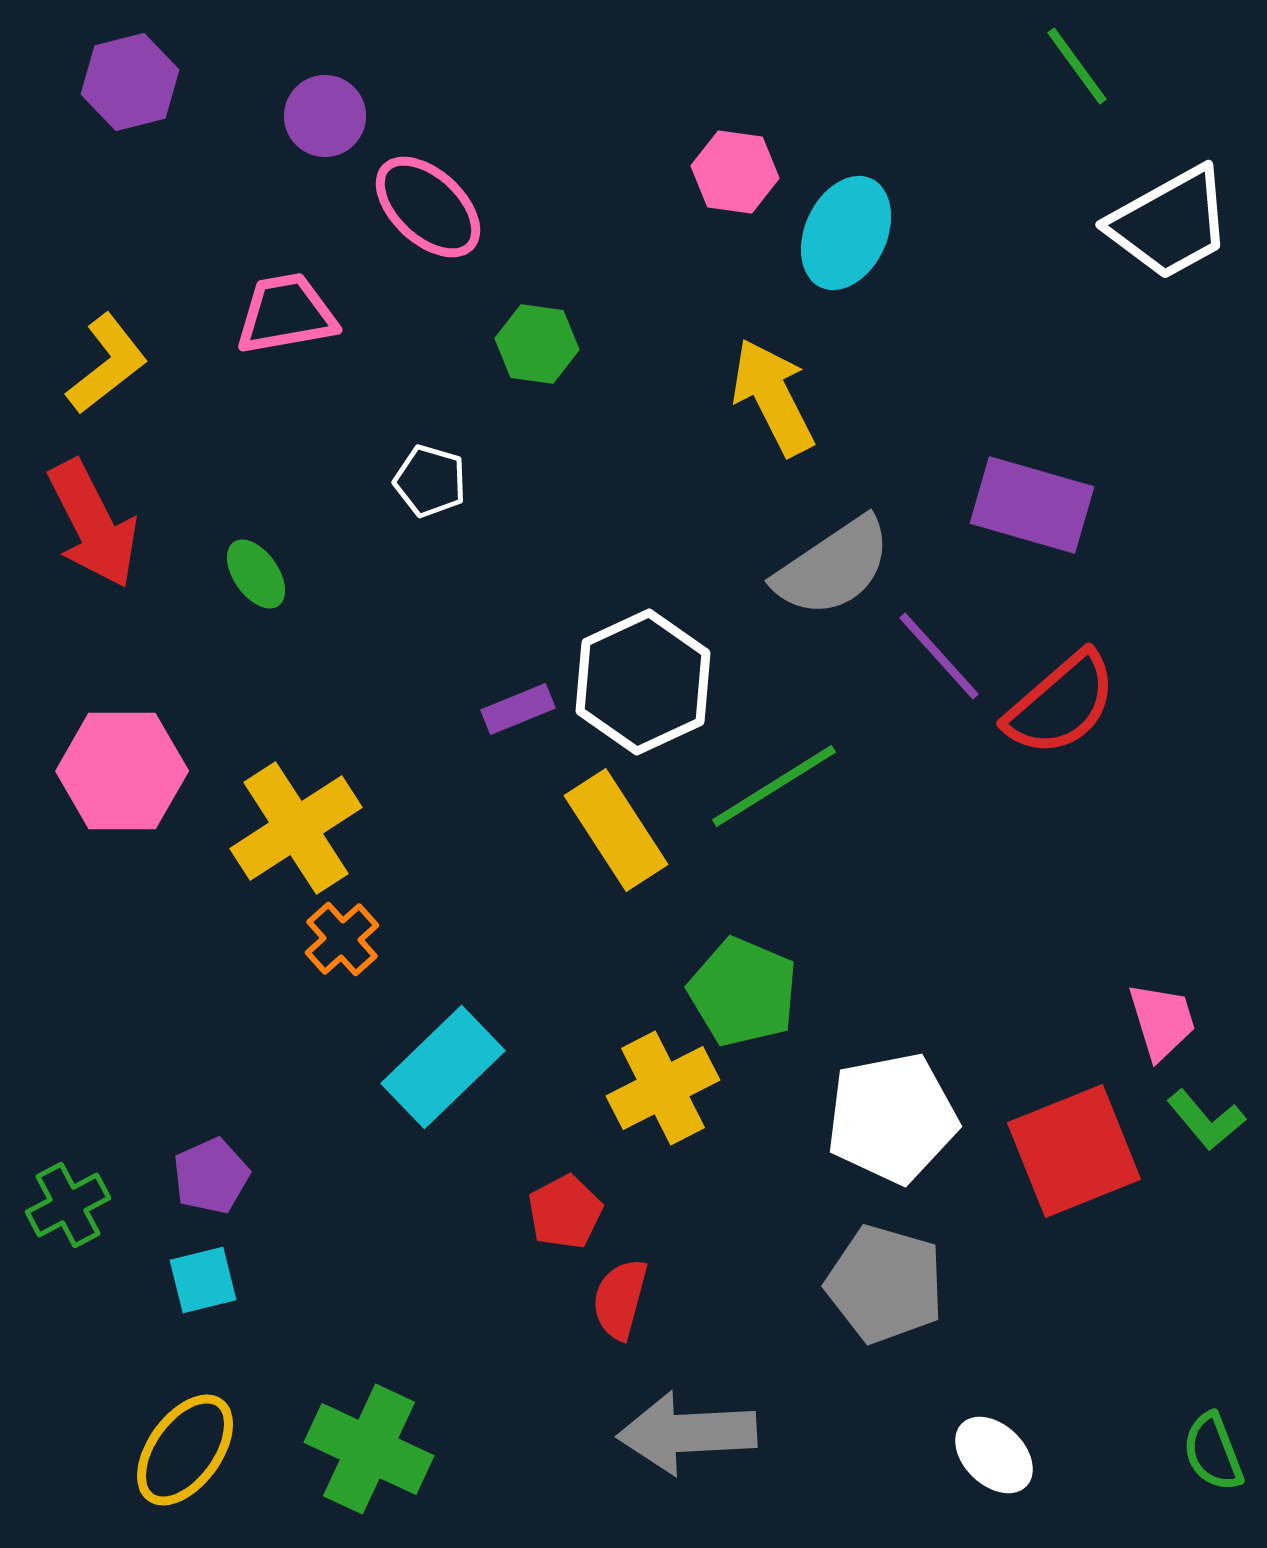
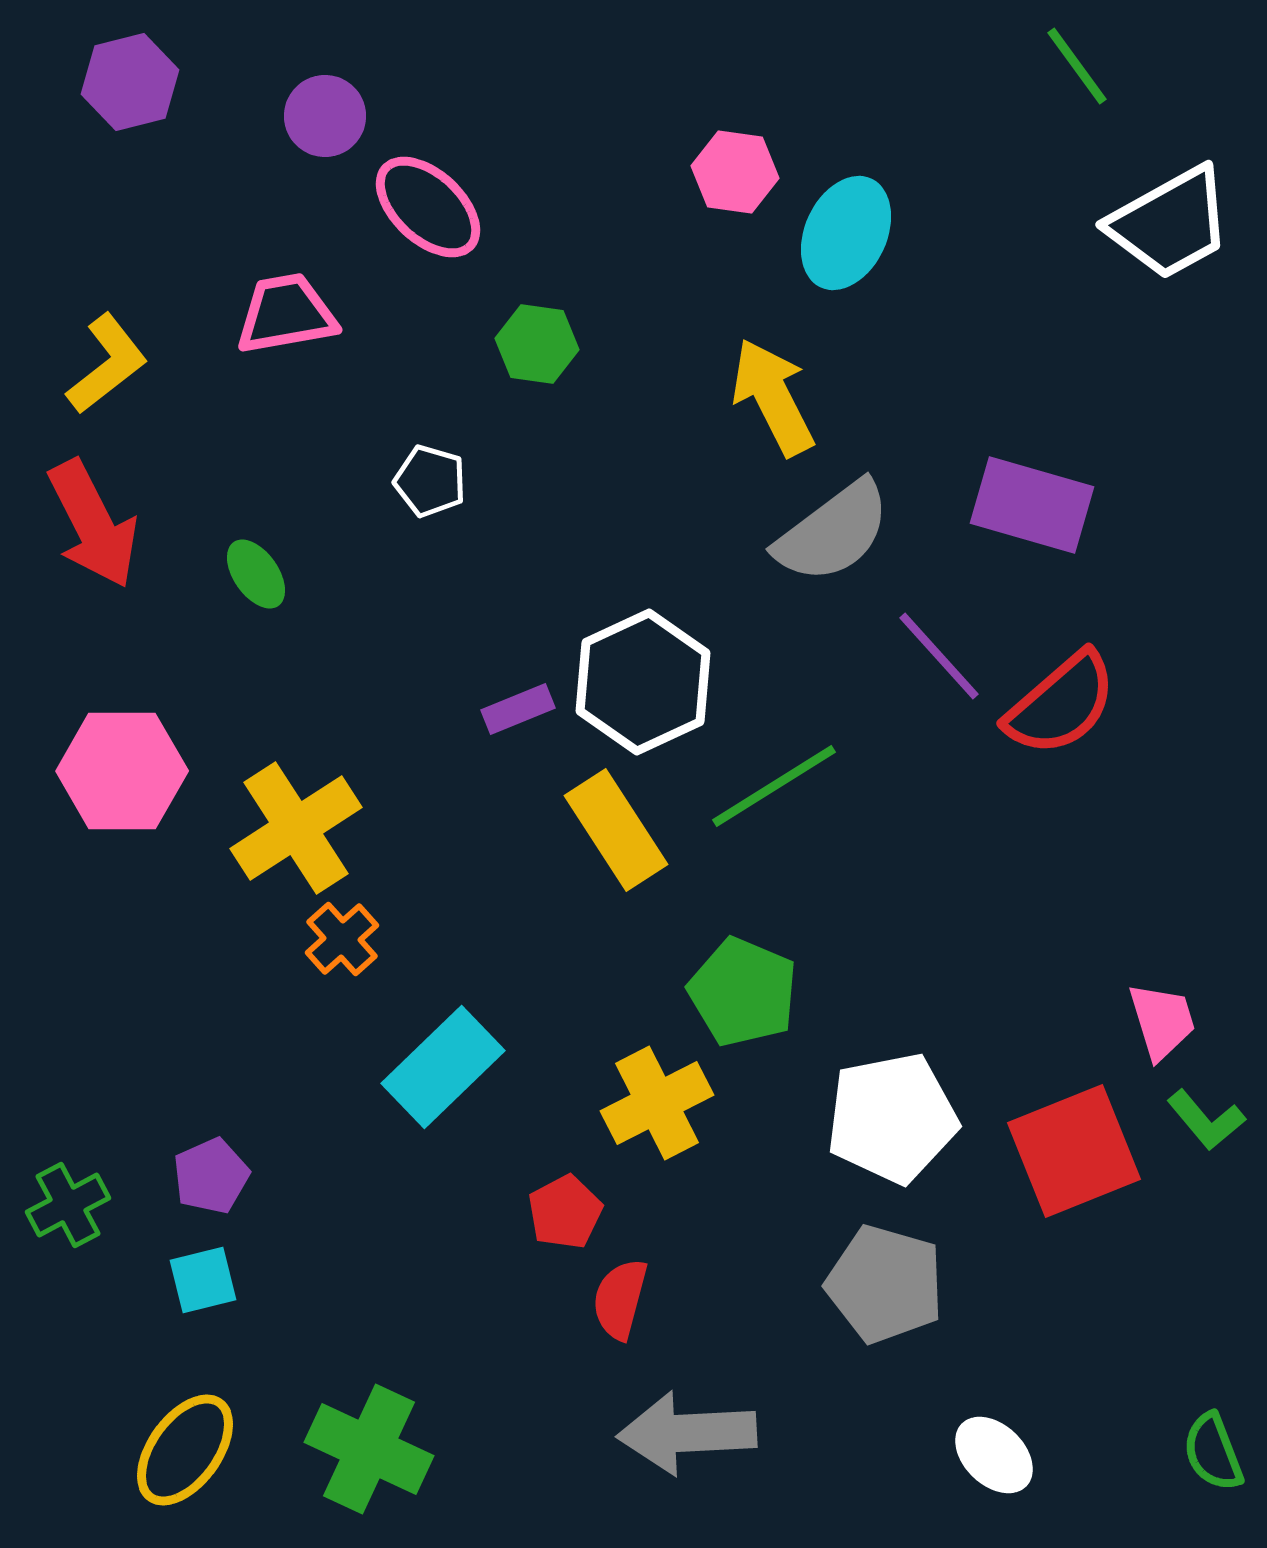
gray semicircle at (833, 567): moved 35 px up; rotated 3 degrees counterclockwise
yellow cross at (663, 1088): moved 6 px left, 15 px down
